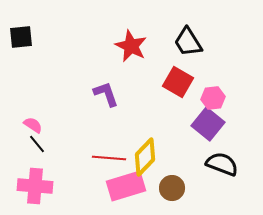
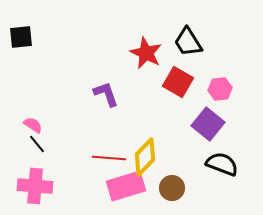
red star: moved 15 px right, 7 px down
pink hexagon: moved 7 px right, 9 px up
